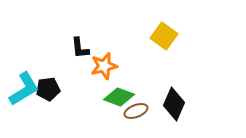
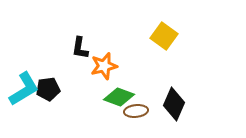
black L-shape: rotated 15 degrees clockwise
brown ellipse: rotated 15 degrees clockwise
